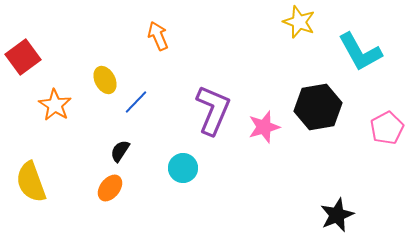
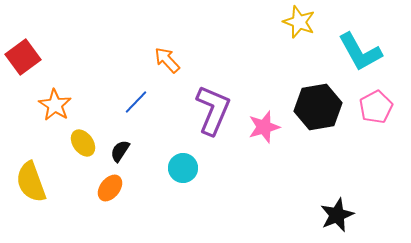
orange arrow: moved 9 px right, 24 px down; rotated 20 degrees counterclockwise
yellow ellipse: moved 22 px left, 63 px down; rotated 8 degrees counterclockwise
pink pentagon: moved 11 px left, 21 px up
